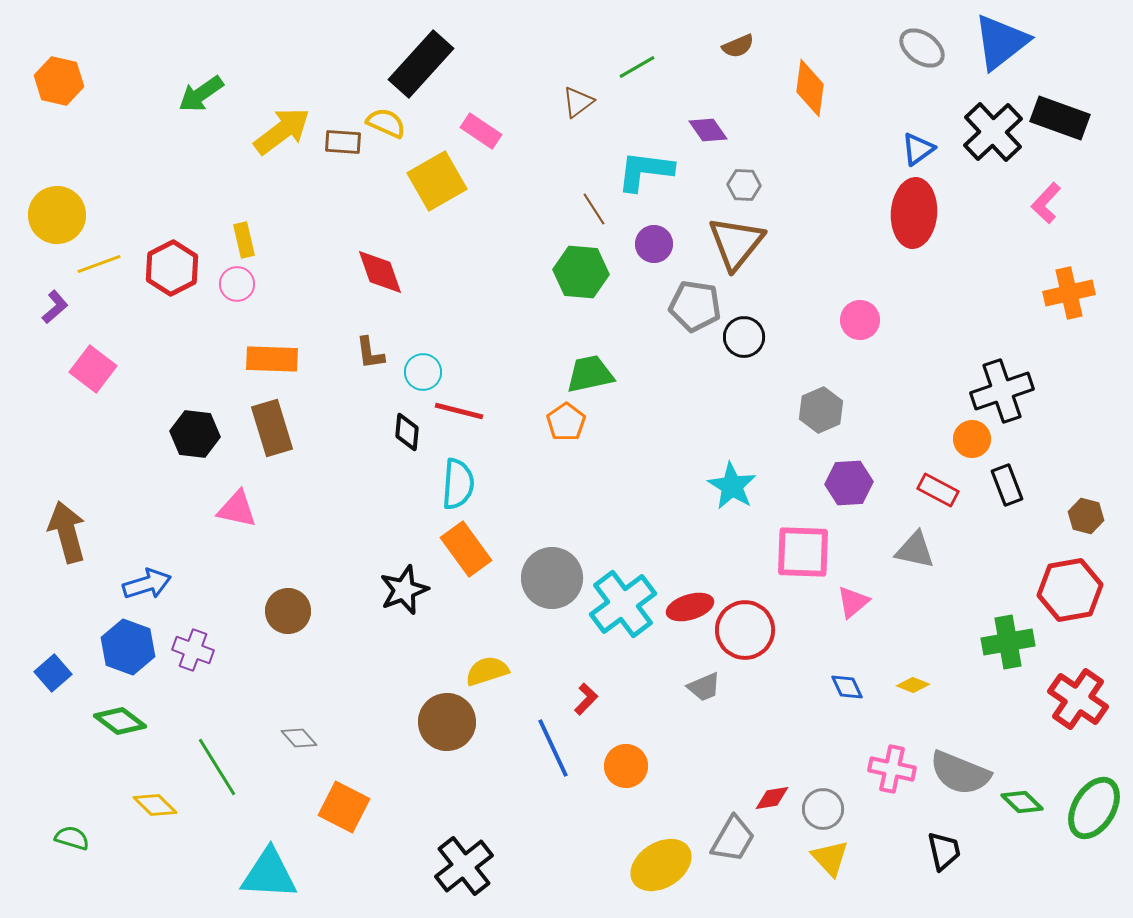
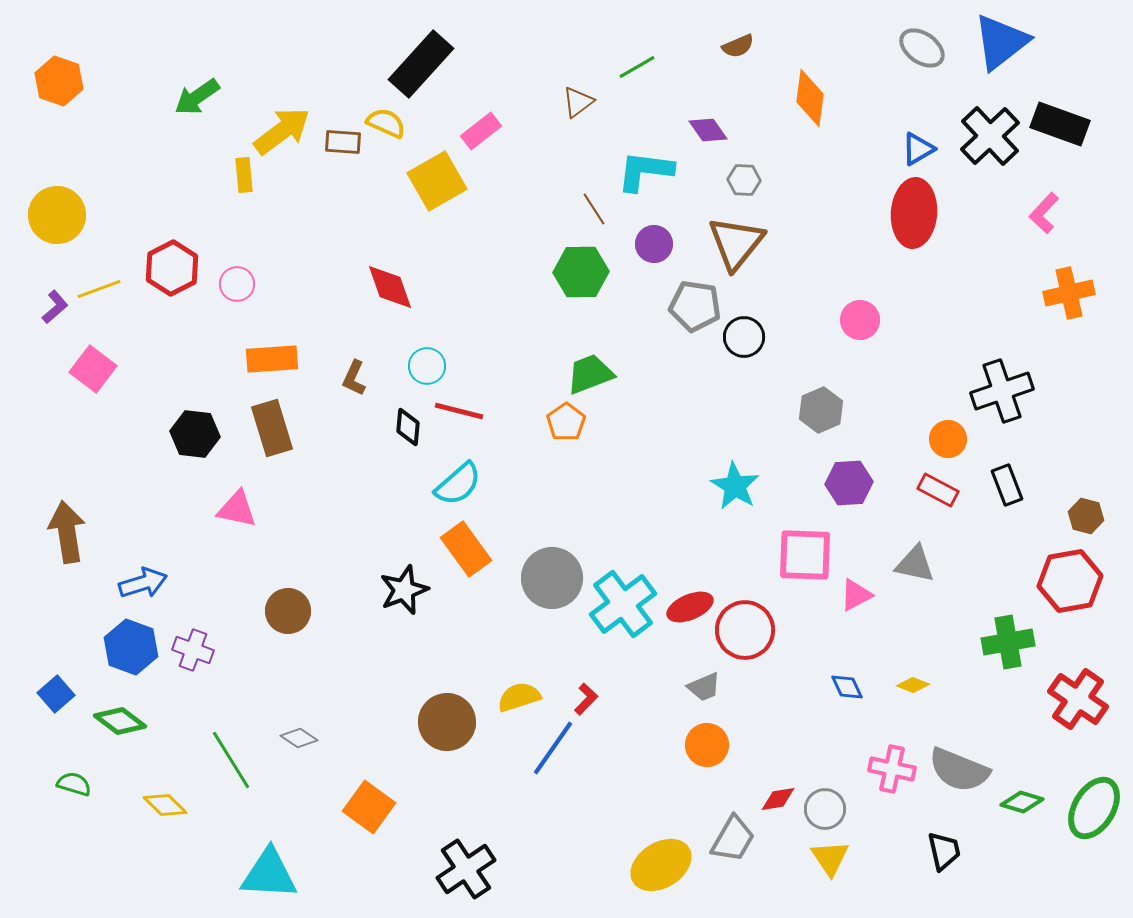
orange hexagon at (59, 81): rotated 6 degrees clockwise
orange diamond at (810, 88): moved 10 px down
green arrow at (201, 94): moved 4 px left, 3 px down
black rectangle at (1060, 118): moved 6 px down
pink rectangle at (481, 131): rotated 72 degrees counterclockwise
black cross at (993, 132): moved 3 px left, 4 px down
blue triangle at (918, 149): rotated 6 degrees clockwise
gray hexagon at (744, 185): moved 5 px up
pink L-shape at (1046, 203): moved 2 px left, 10 px down
yellow rectangle at (244, 240): moved 65 px up; rotated 8 degrees clockwise
yellow line at (99, 264): moved 25 px down
red diamond at (380, 272): moved 10 px right, 15 px down
green hexagon at (581, 272): rotated 6 degrees counterclockwise
brown L-shape at (370, 353): moved 16 px left, 25 px down; rotated 33 degrees clockwise
orange rectangle at (272, 359): rotated 6 degrees counterclockwise
cyan circle at (423, 372): moved 4 px right, 6 px up
green trapezoid at (590, 374): rotated 9 degrees counterclockwise
black diamond at (407, 432): moved 1 px right, 5 px up
orange circle at (972, 439): moved 24 px left
cyan semicircle at (458, 484): rotated 45 degrees clockwise
cyan star at (732, 486): moved 3 px right
brown arrow at (67, 532): rotated 6 degrees clockwise
gray triangle at (915, 550): moved 14 px down
pink square at (803, 552): moved 2 px right, 3 px down
blue arrow at (147, 584): moved 4 px left, 1 px up
red hexagon at (1070, 590): moved 9 px up
pink triangle at (853, 602): moved 3 px right, 7 px up; rotated 12 degrees clockwise
red ellipse at (690, 607): rotated 6 degrees counterclockwise
blue hexagon at (128, 647): moved 3 px right
yellow semicircle at (487, 671): moved 32 px right, 26 px down
blue square at (53, 673): moved 3 px right, 21 px down
gray diamond at (299, 738): rotated 15 degrees counterclockwise
blue line at (553, 748): rotated 60 degrees clockwise
orange circle at (626, 766): moved 81 px right, 21 px up
green line at (217, 767): moved 14 px right, 7 px up
gray semicircle at (960, 773): moved 1 px left, 3 px up
red diamond at (772, 798): moved 6 px right, 1 px down
green diamond at (1022, 802): rotated 27 degrees counterclockwise
yellow diamond at (155, 805): moved 10 px right
orange square at (344, 807): moved 25 px right; rotated 9 degrees clockwise
gray circle at (823, 809): moved 2 px right
green semicircle at (72, 838): moved 2 px right, 54 px up
yellow triangle at (830, 858): rotated 9 degrees clockwise
black cross at (464, 866): moved 2 px right, 3 px down; rotated 4 degrees clockwise
